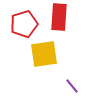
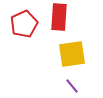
red pentagon: rotated 8 degrees counterclockwise
yellow square: moved 28 px right
